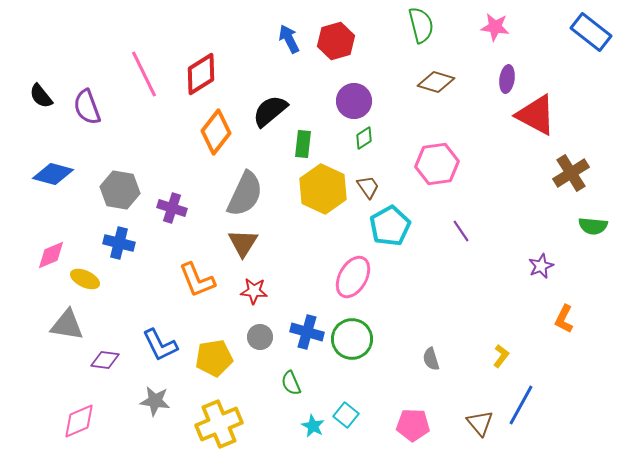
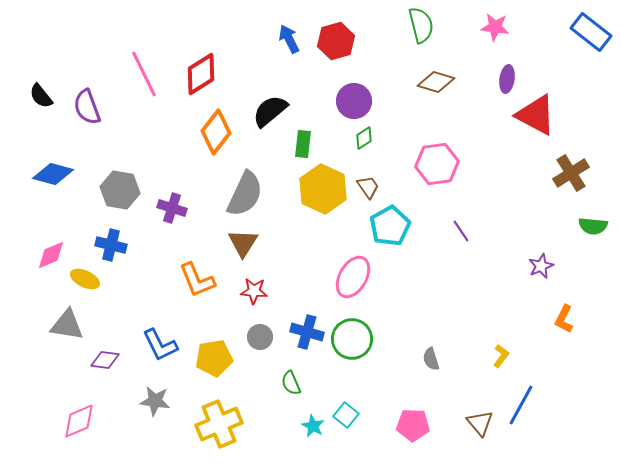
blue cross at (119, 243): moved 8 px left, 2 px down
